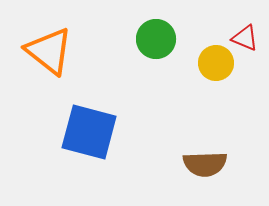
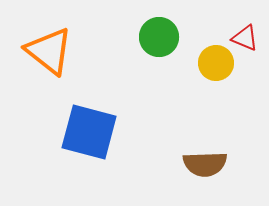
green circle: moved 3 px right, 2 px up
